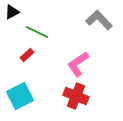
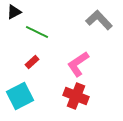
black triangle: moved 2 px right
red rectangle: moved 5 px right, 7 px down
